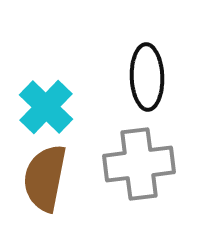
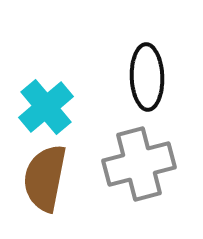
cyan cross: rotated 6 degrees clockwise
gray cross: rotated 8 degrees counterclockwise
